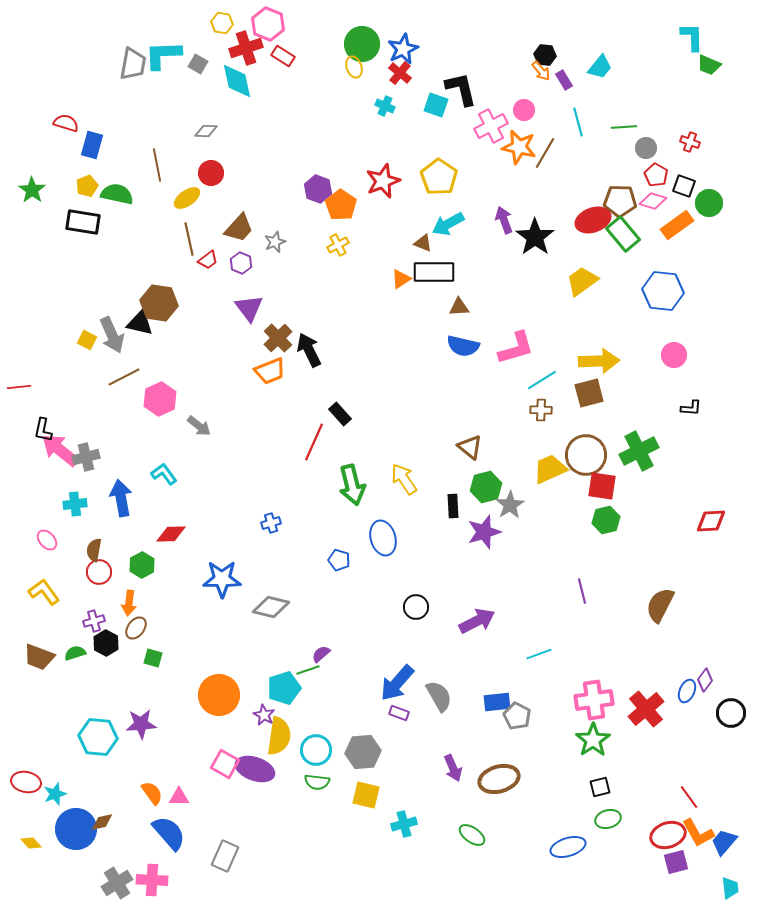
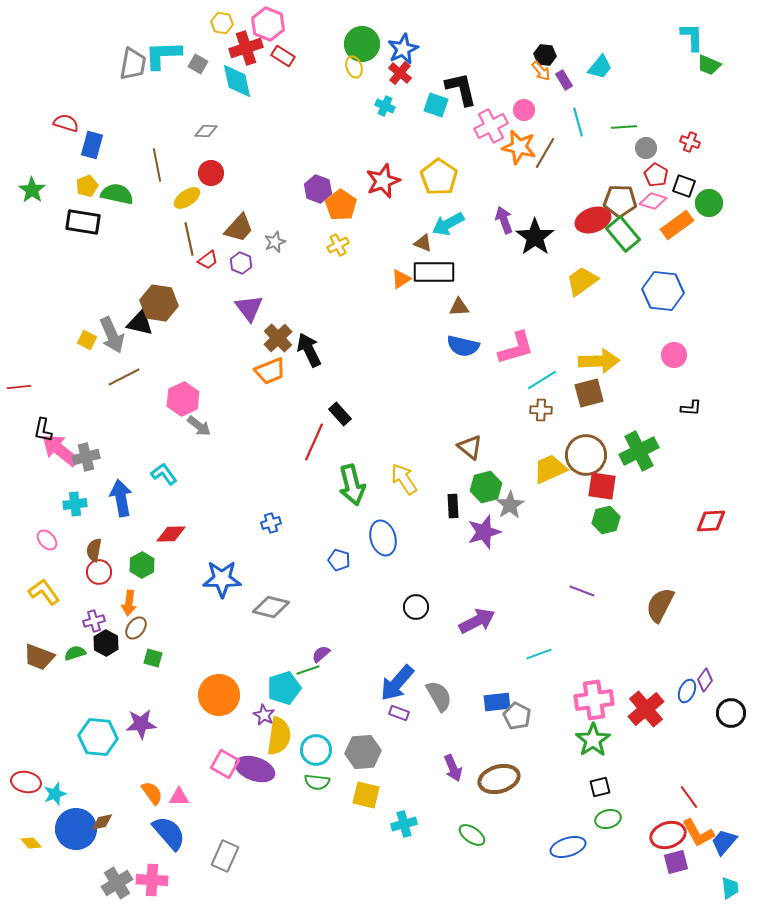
pink hexagon at (160, 399): moved 23 px right
purple line at (582, 591): rotated 55 degrees counterclockwise
